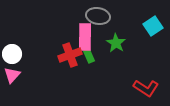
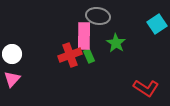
cyan square: moved 4 px right, 2 px up
pink rectangle: moved 1 px left, 1 px up
pink triangle: moved 4 px down
